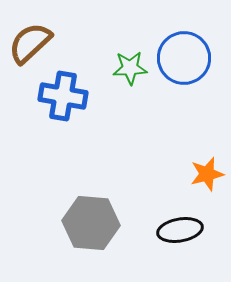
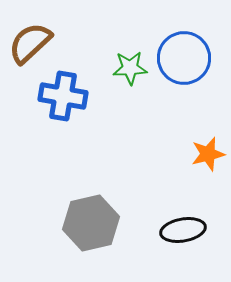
orange star: moved 1 px right, 20 px up
gray hexagon: rotated 18 degrees counterclockwise
black ellipse: moved 3 px right
